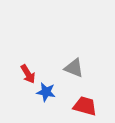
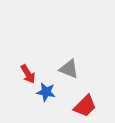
gray triangle: moved 5 px left, 1 px down
red trapezoid: rotated 120 degrees clockwise
